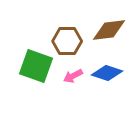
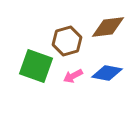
brown diamond: moved 1 px left, 3 px up
brown hexagon: rotated 16 degrees counterclockwise
blue diamond: rotated 8 degrees counterclockwise
